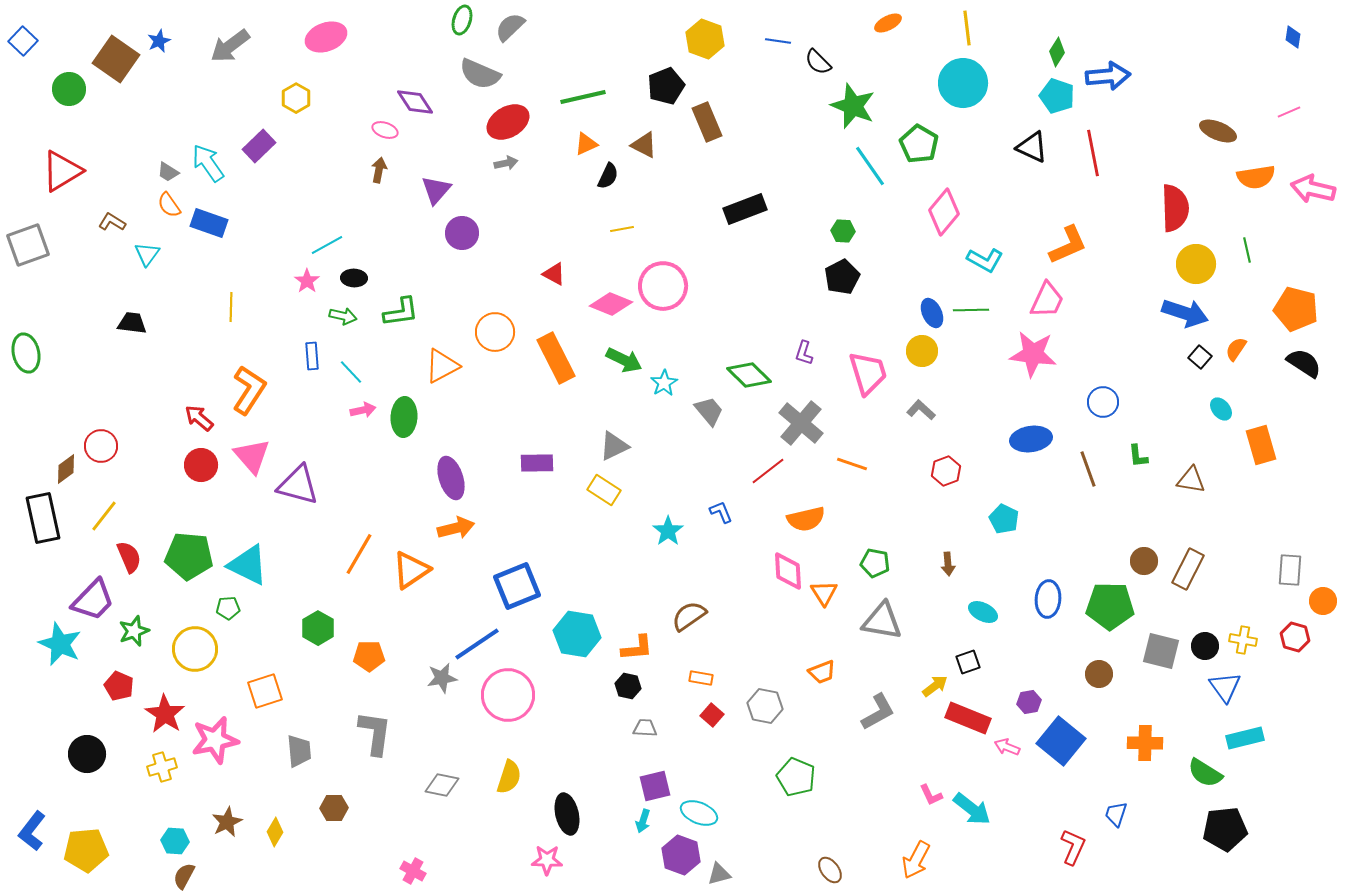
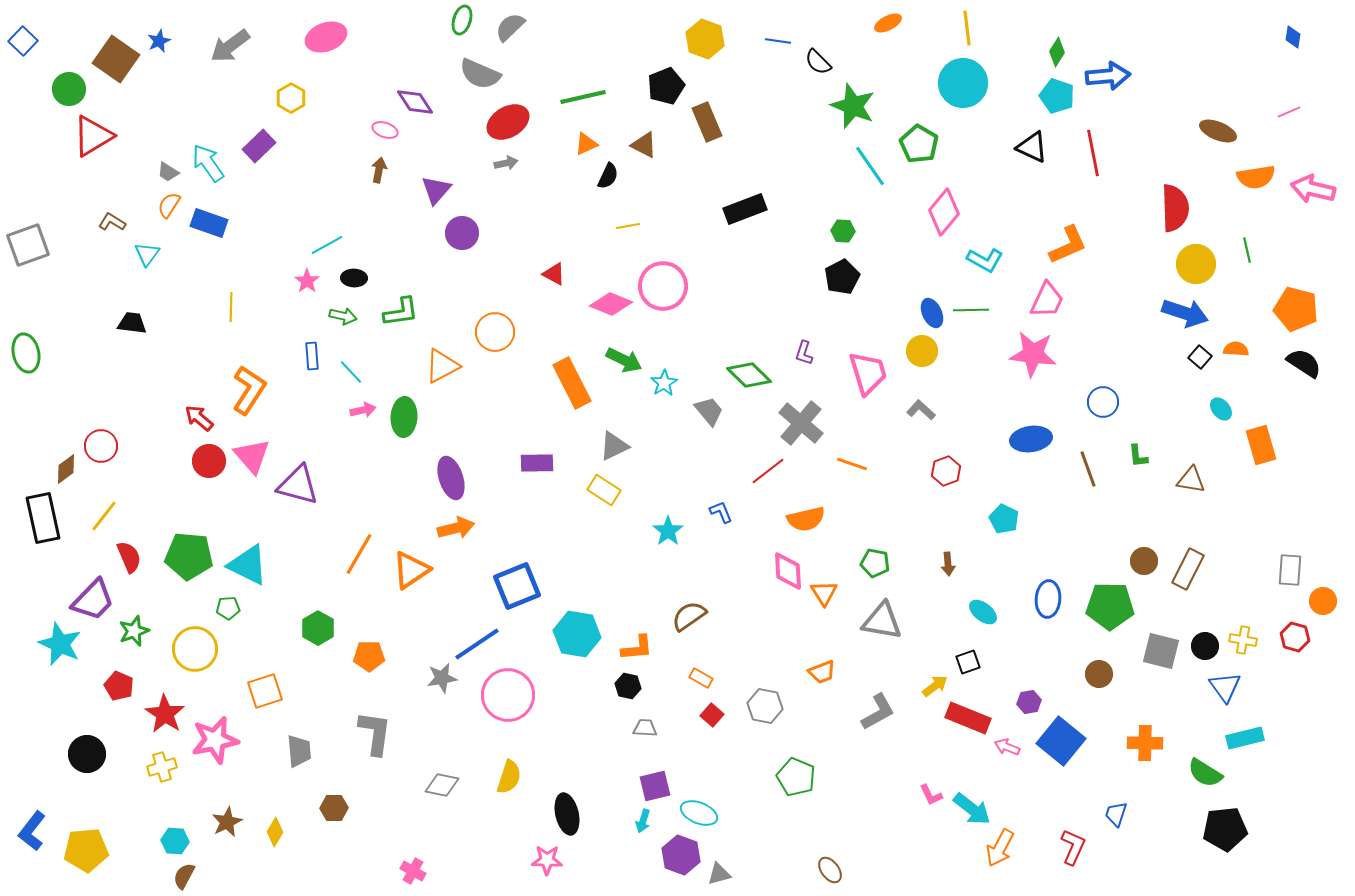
yellow hexagon at (296, 98): moved 5 px left
red triangle at (62, 171): moved 31 px right, 35 px up
orange semicircle at (169, 205): rotated 68 degrees clockwise
yellow line at (622, 229): moved 6 px right, 3 px up
orange semicircle at (1236, 349): rotated 60 degrees clockwise
orange rectangle at (556, 358): moved 16 px right, 25 px down
red circle at (201, 465): moved 8 px right, 4 px up
cyan ellipse at (983, 612): rotated 12 degrees clockwise
orange rectangle at (701, 678): rotated 20 degrees clockwise
orange arrow at (916, 860): moved 84 px right, 12 px up
